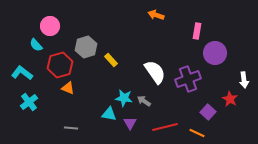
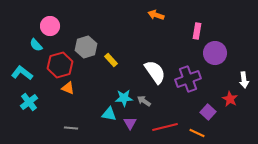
cyan star: rotated 12 degrees counterclockwise
